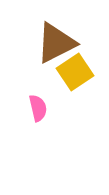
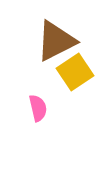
brown triangle: moved 2 px up
